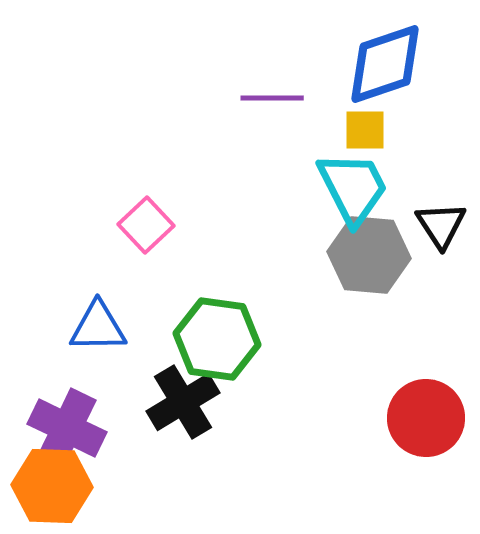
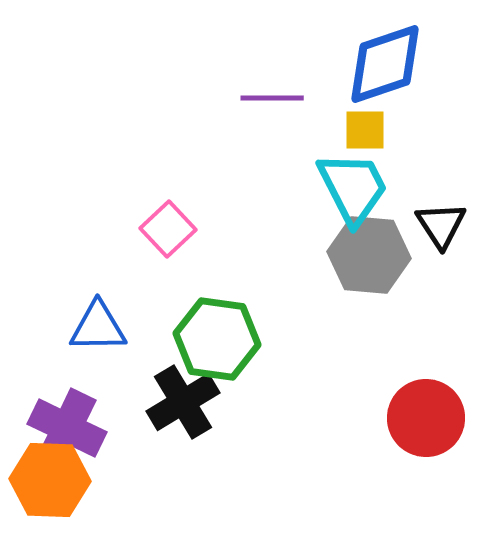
pink square: moved 22 px right, 4 px down
orange hexagon: moved 2 px left, 6 px up
